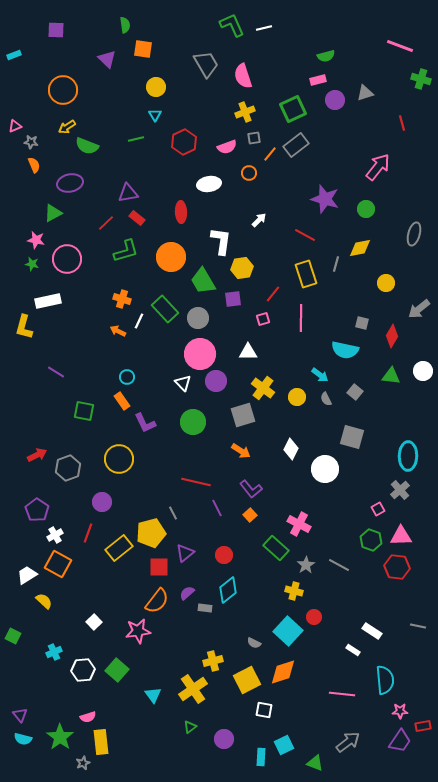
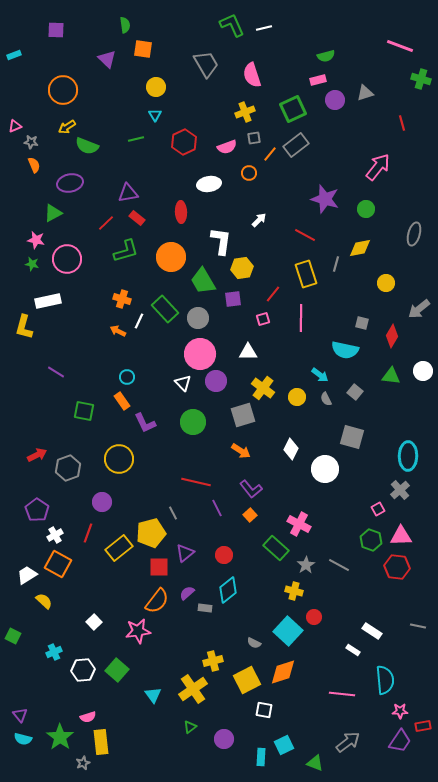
pink semicircle at (243, 76): moved 9 px right, 1 px up
